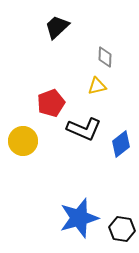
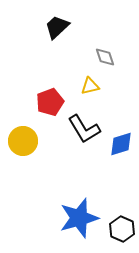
gray diamond: rotated 20 degrees counterclockwise
yellow triangle: moved 7 px left
red pentagon: moved 1 px left, 1 px up
black L-shape: rotated 36 degrees clockwise
blue diamond: rotated 20 degrees clockwise
black hexagon: rotated 15 degrees clockwise
